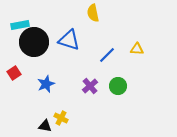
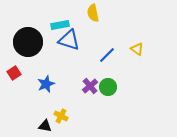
cyan rectangle: moved 40 px right
black circle: moved 6 px left
yellow triangle: rotated 32 degrees clockwise
green circle: moved 10 px left, 1 px down
yellow cross: moved 2 px up
